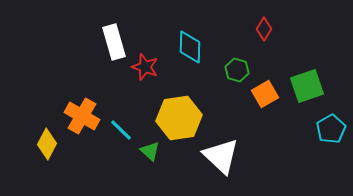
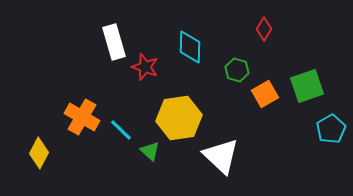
orange cross: moved 1 px down
yellow diamond: moved 8 px left, 9 px down
